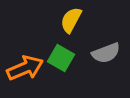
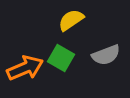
yellow semicircle: rotated 28 degrees clockwise
gray semicircle: moved 2 px down
